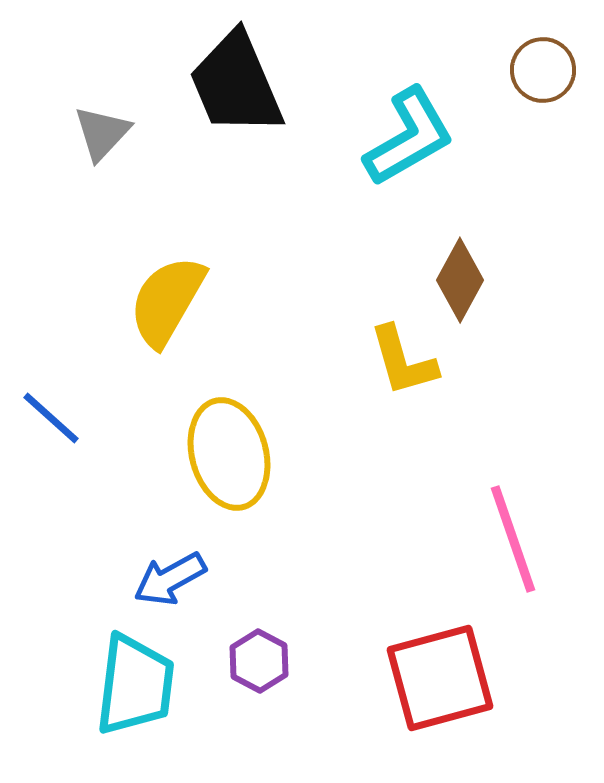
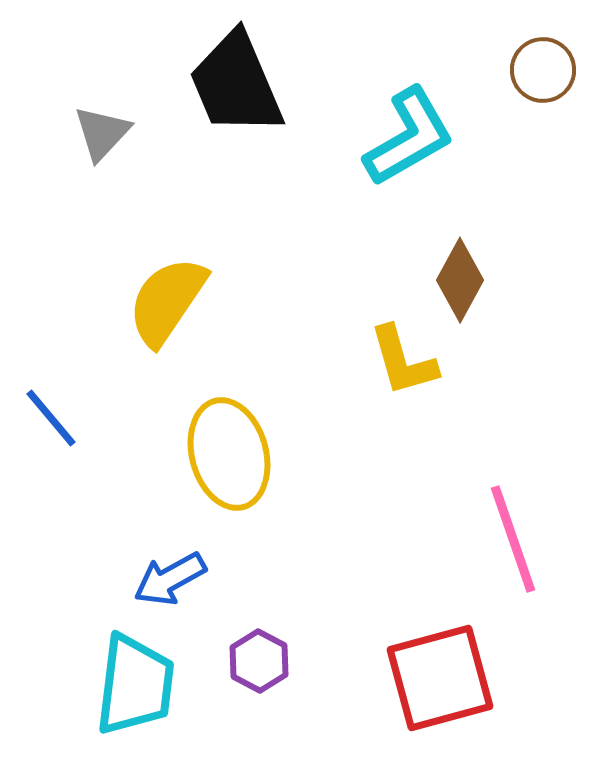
yellow semicircle: rotated 4 degrees clockwise
blue line: rotated 8 degrees clockwise
